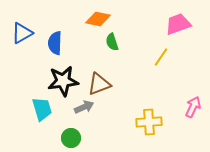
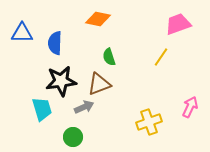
blue triangle: rotated 30 degrees clockwise
green semicircle: moved 3 px left, 15 px down
black star: moved 2 px left
pink arrow: moved 3 px left
yellow cross: rotated 15 degrees counterclockwise
green circle: moved 2 px right, 1 px up
